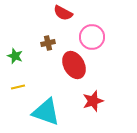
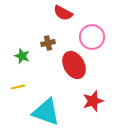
green star: moved 7 px right
